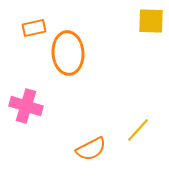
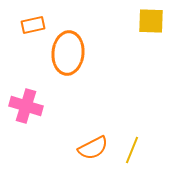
orange rectangle: moved 1 px left, 3 px up
orange ellipse: rotated 9 degrees clockwise
yellow line: moved 6 px left, 20 px down; rotated 20 degrees counterclockwise
orange semicircle: moved 2 px right, 1 px up
